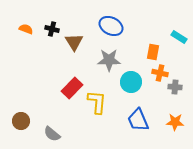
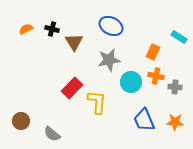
orange semicircle: rotated 48 degrees counterclockwise
orange rectangle: rotated 14 degrees clockwise
gray star: rotated 10 degrees counterclockwise
orange cross: moved 4 px left, 3 px down
blue trapezoid: moved 6 px right
